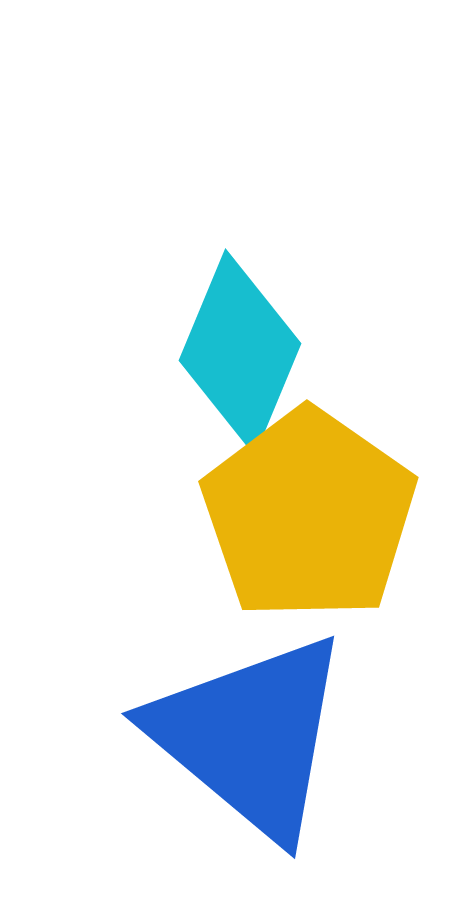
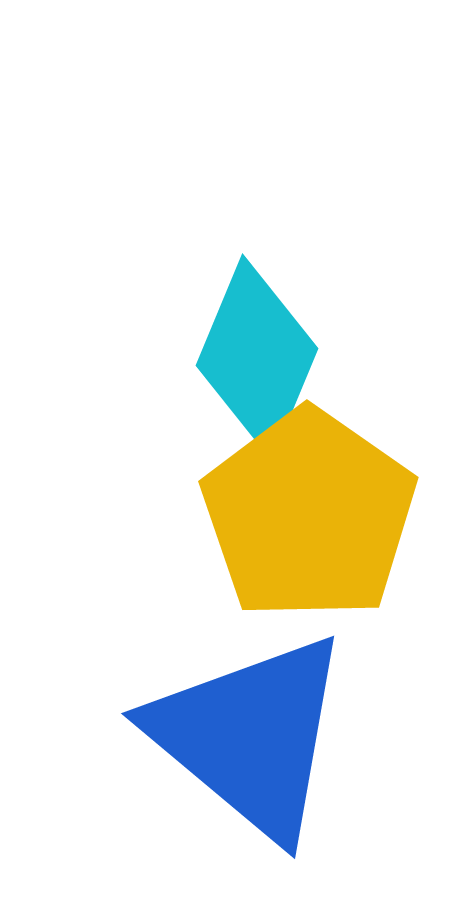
cyan diamond: moved 17 px right, 5 px down
